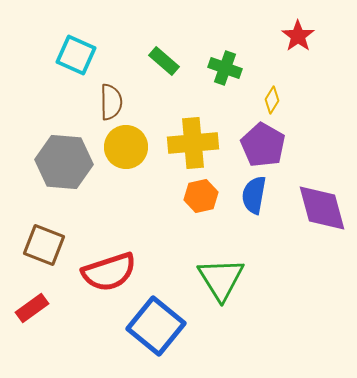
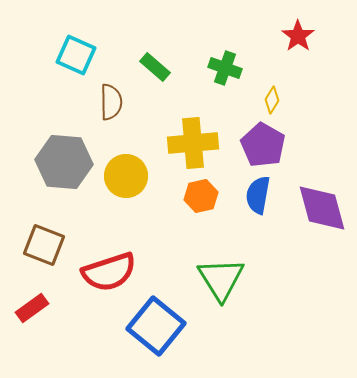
green rectangle: moved 9 px left, 6 px down
yellow circle: moved 29 px down
blue semicircle: moved 4 px right
